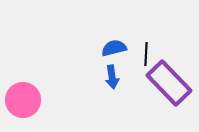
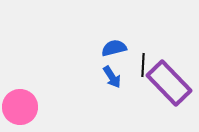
black line: moved 3 px left, 11 px down
blue arrow: rotated 25 degrees counterclockwise
pink circle: moved 3 px left, 7 px down
